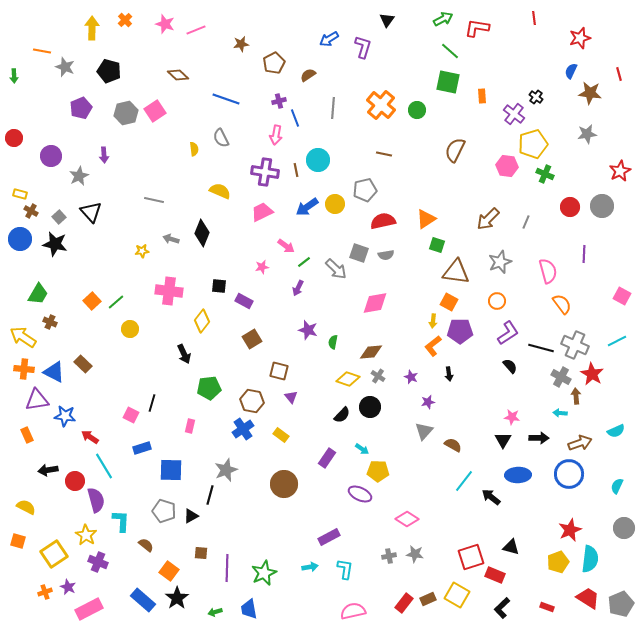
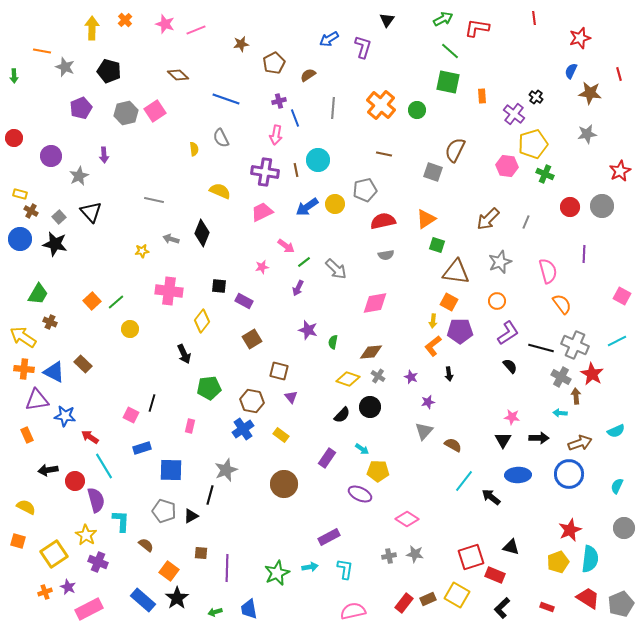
gray square at (359, 253): moved 74 px right, 81 px up
green star at (264, 573): moved 13 px right
